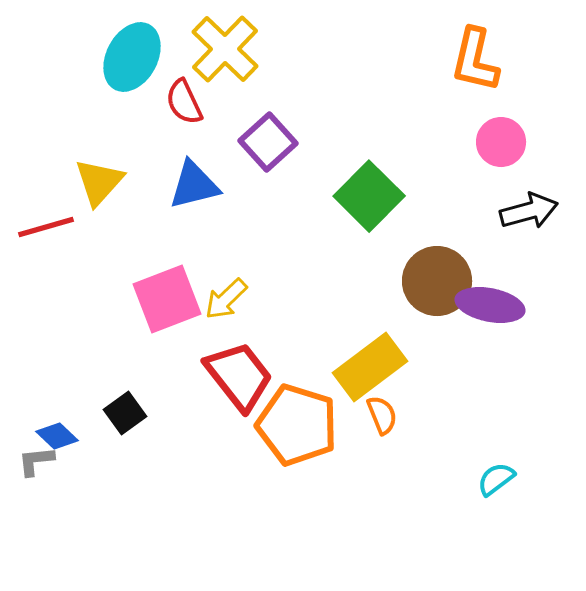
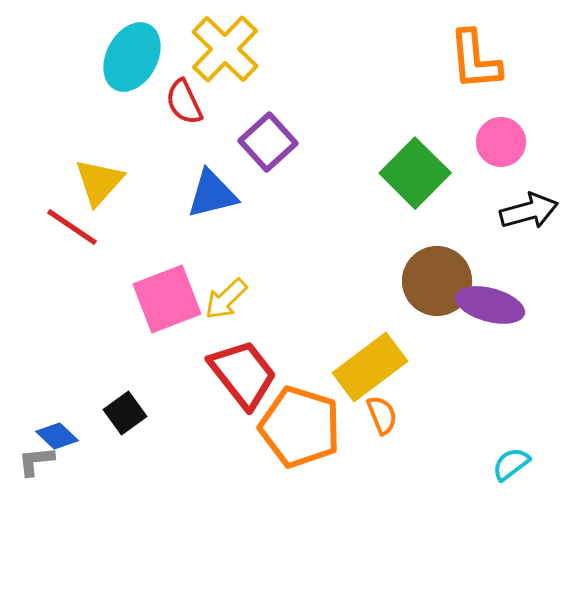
orange L-shape: rotated 18 degrees counterclockwise
blue triangle: moved 18 px right, 9 px down
green square: moved 46 px right, 23 px up
red line: moved 26 px right; rotated 50 degrees clockwise
purple ellipse: rotated 4 degrees clockwise
red trapezoid: moved 4 px right, 2 px up
orange pentagon: moved 3 px right, 2 px down
cyan semicircle: moved 15 px right, 15 px up
